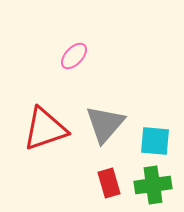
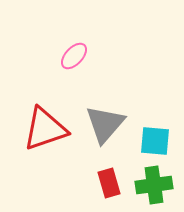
green cross: moved 1 px right
